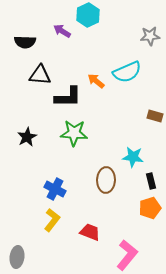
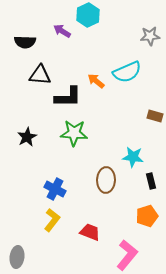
orange pentagon: moved 3 px left, 8 px down
